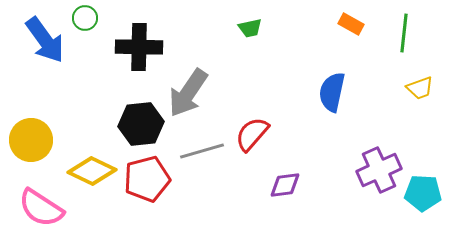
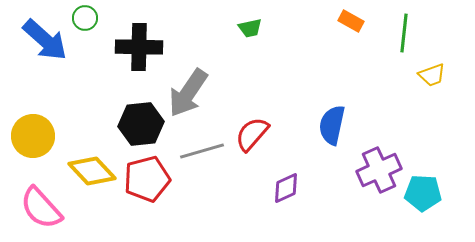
orange rectangle: moved 3 px up
blue arrow: rotated 12 degrees counterclockwise
yellow trapezoid: moved 12 px right, 13 px up
blue semicircle: moved 33 px down
yellow circle: moved 2 px right, 4 px up
yellow diamond: rotated 21 degrees clockwise
purple diamond: moved 1 px right, 3 px down; rotated 16 degrees counterclockwise
pink semicircle: rotated 15 degrees clockwise
